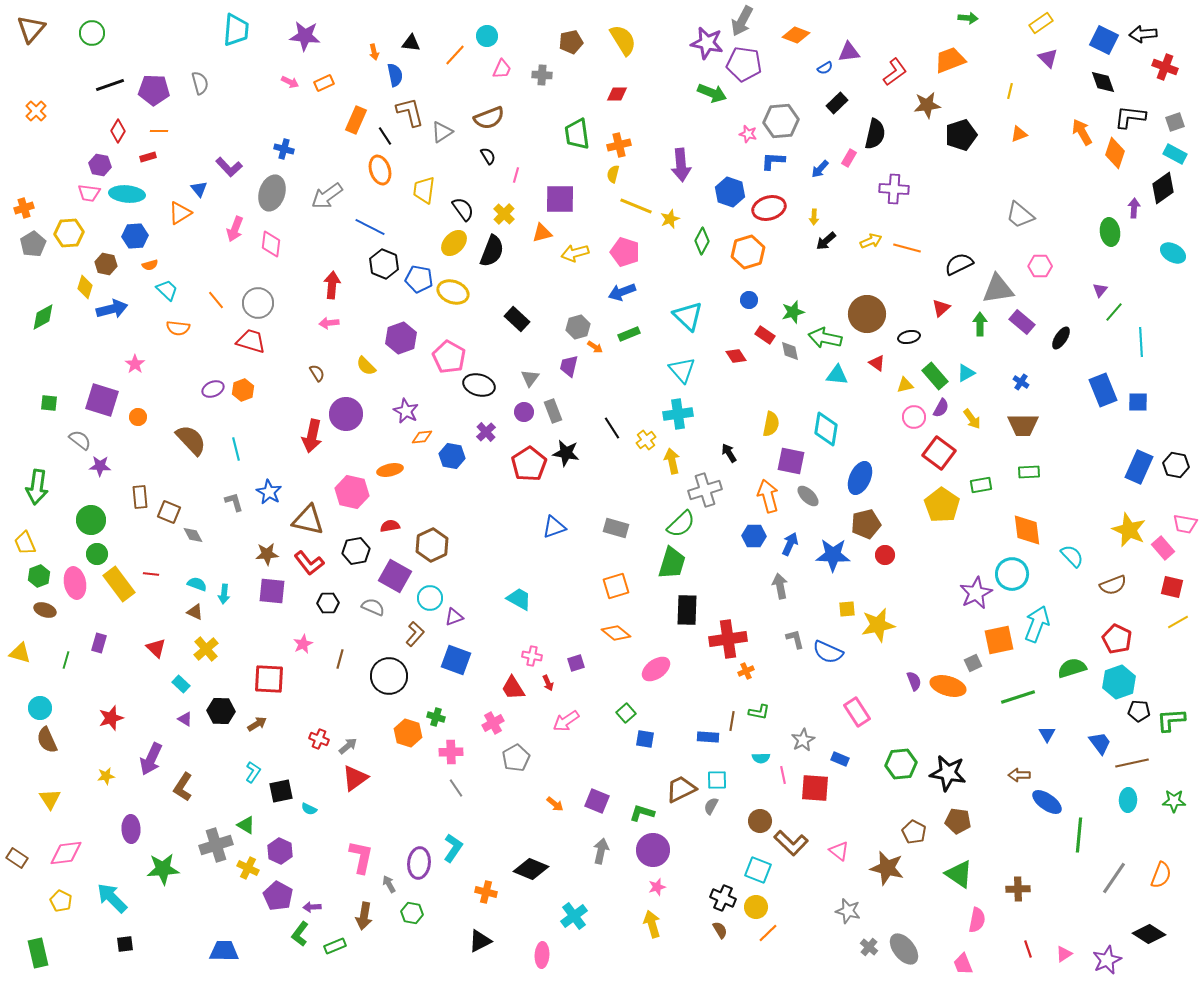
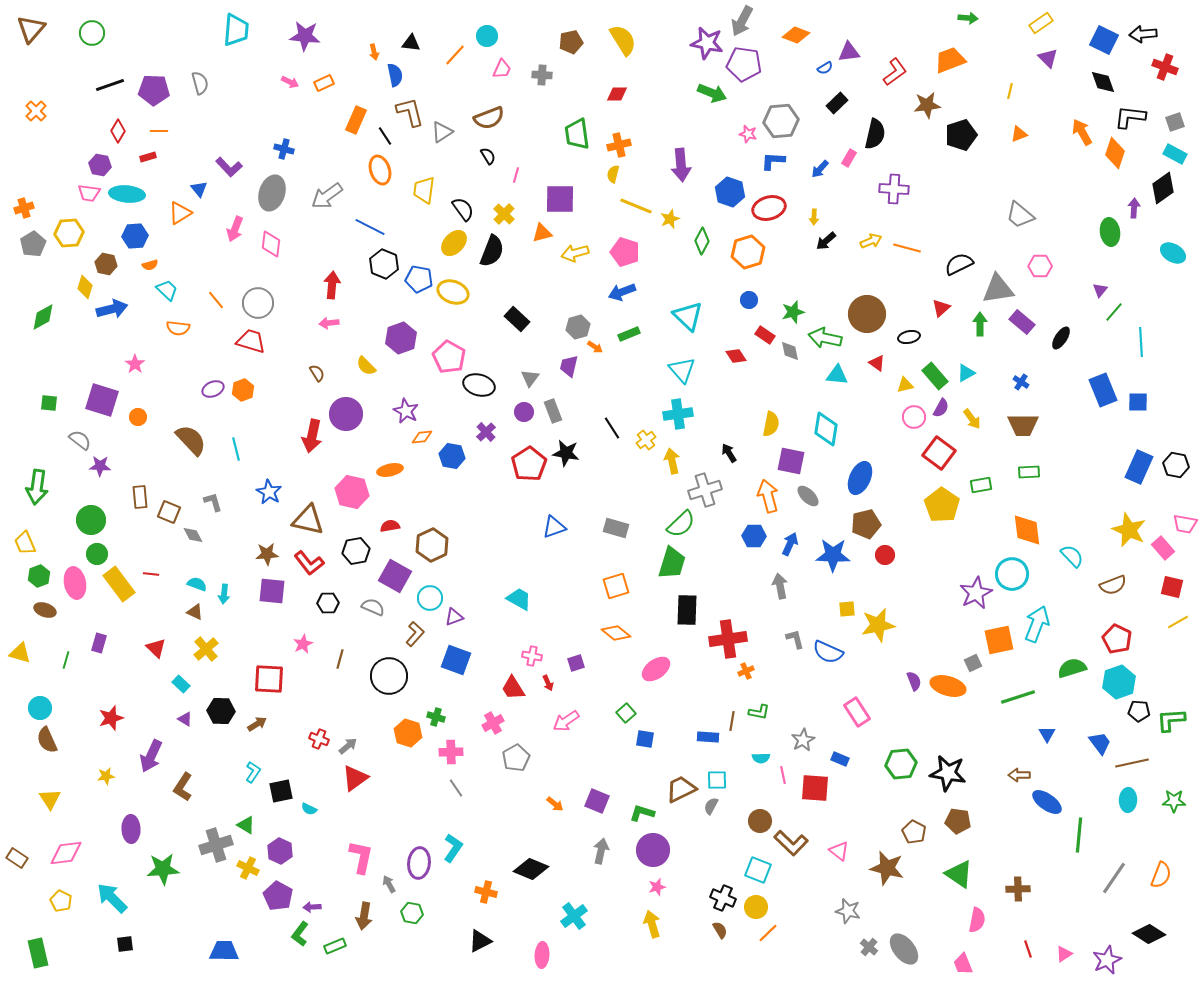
gray L-shape at (234, 502): moved 21 px left
purple arrow at (151, 759): moved 3 px up
